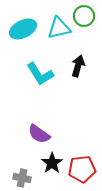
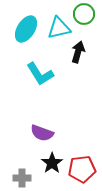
green circle: moved 2 px up
cyan ellipse: moved 3 px right; rotated 32 degrees counterclockwise
black arrow: moved 14 px up
purple semicircle: moved 3 px right, 1 px up; rotated 15 degrees counterclockwise
gray cross: rotated 12 degrees counterclockwise
